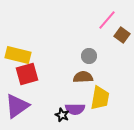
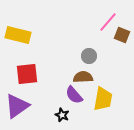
pink line: moved 1 px right, 2 px down
brown square: rotated 14 degrees counterclockwise
yellow rectangle: moved 20 px up
red square: rotated 10 degrees clockwise
yellow trapezoid: moved 3 px right, 1 px down
purple semicircle: moved 1 px left, 14 px up; rotated 48 degrees clockwise
